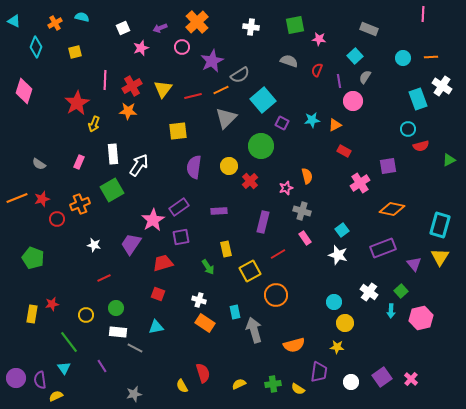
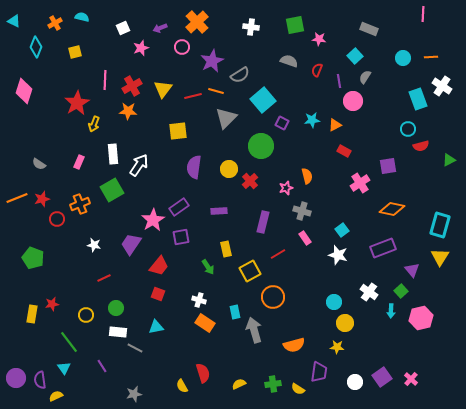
orange line at (221, 90): moved 5 px left, 1 px down; rotated 42 degrees clockwise
yellow circle at (229, 166): moved 3 px down
red trapezoid at (163, 263): moved 4 px left, 3 px down; rotated 145 degrees clockwise
purple triangle at (414, 264): moved 2 px left, 6 px down
orange circle at (276, 295): moved 3 px left, 2 px down
white circle at (351, 382): moved 4 px right
